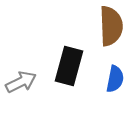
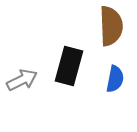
gray arrow: moved 1 px right, 2 px up
